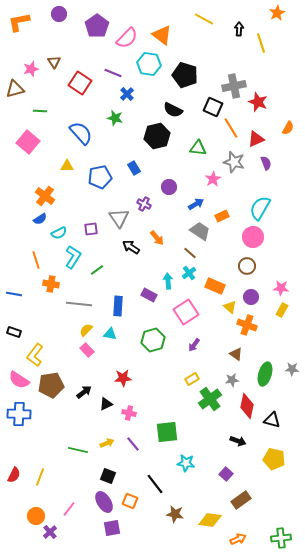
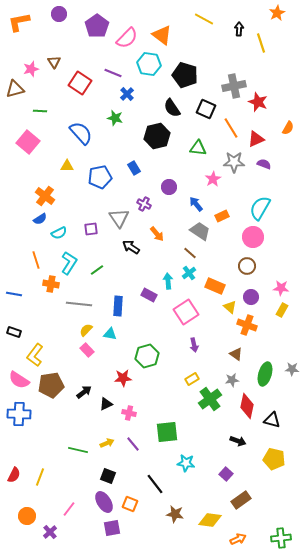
black square at (213, 107): moved 7 px left, 2 px down
black semicircle at (173, 110): moved 1 px left, 2 px up; rotated 30 degrees clockwise
gray star at (234, 162): rotated 15 degrees counterclockwise
purple semicircle at (266, 163): moved 2 px left, 1 px down; rotated 48 degrees counterclockwise
blue arrow at (196, 204): rotated 98 degrees counterclockwise
orange arrow at (157, 238): moved 4 px up
cyan L-shape at (73, 257): moved 4 px left, 6 px down
green hexagon at (153, 340): moved 6 px left, 16 px down
purple arrow at (194, 345): rotated 48 degrees counterclockwise
orange square at (130, 501): moved 3 px down
orange circle at (36, 516): moved 9 px left
